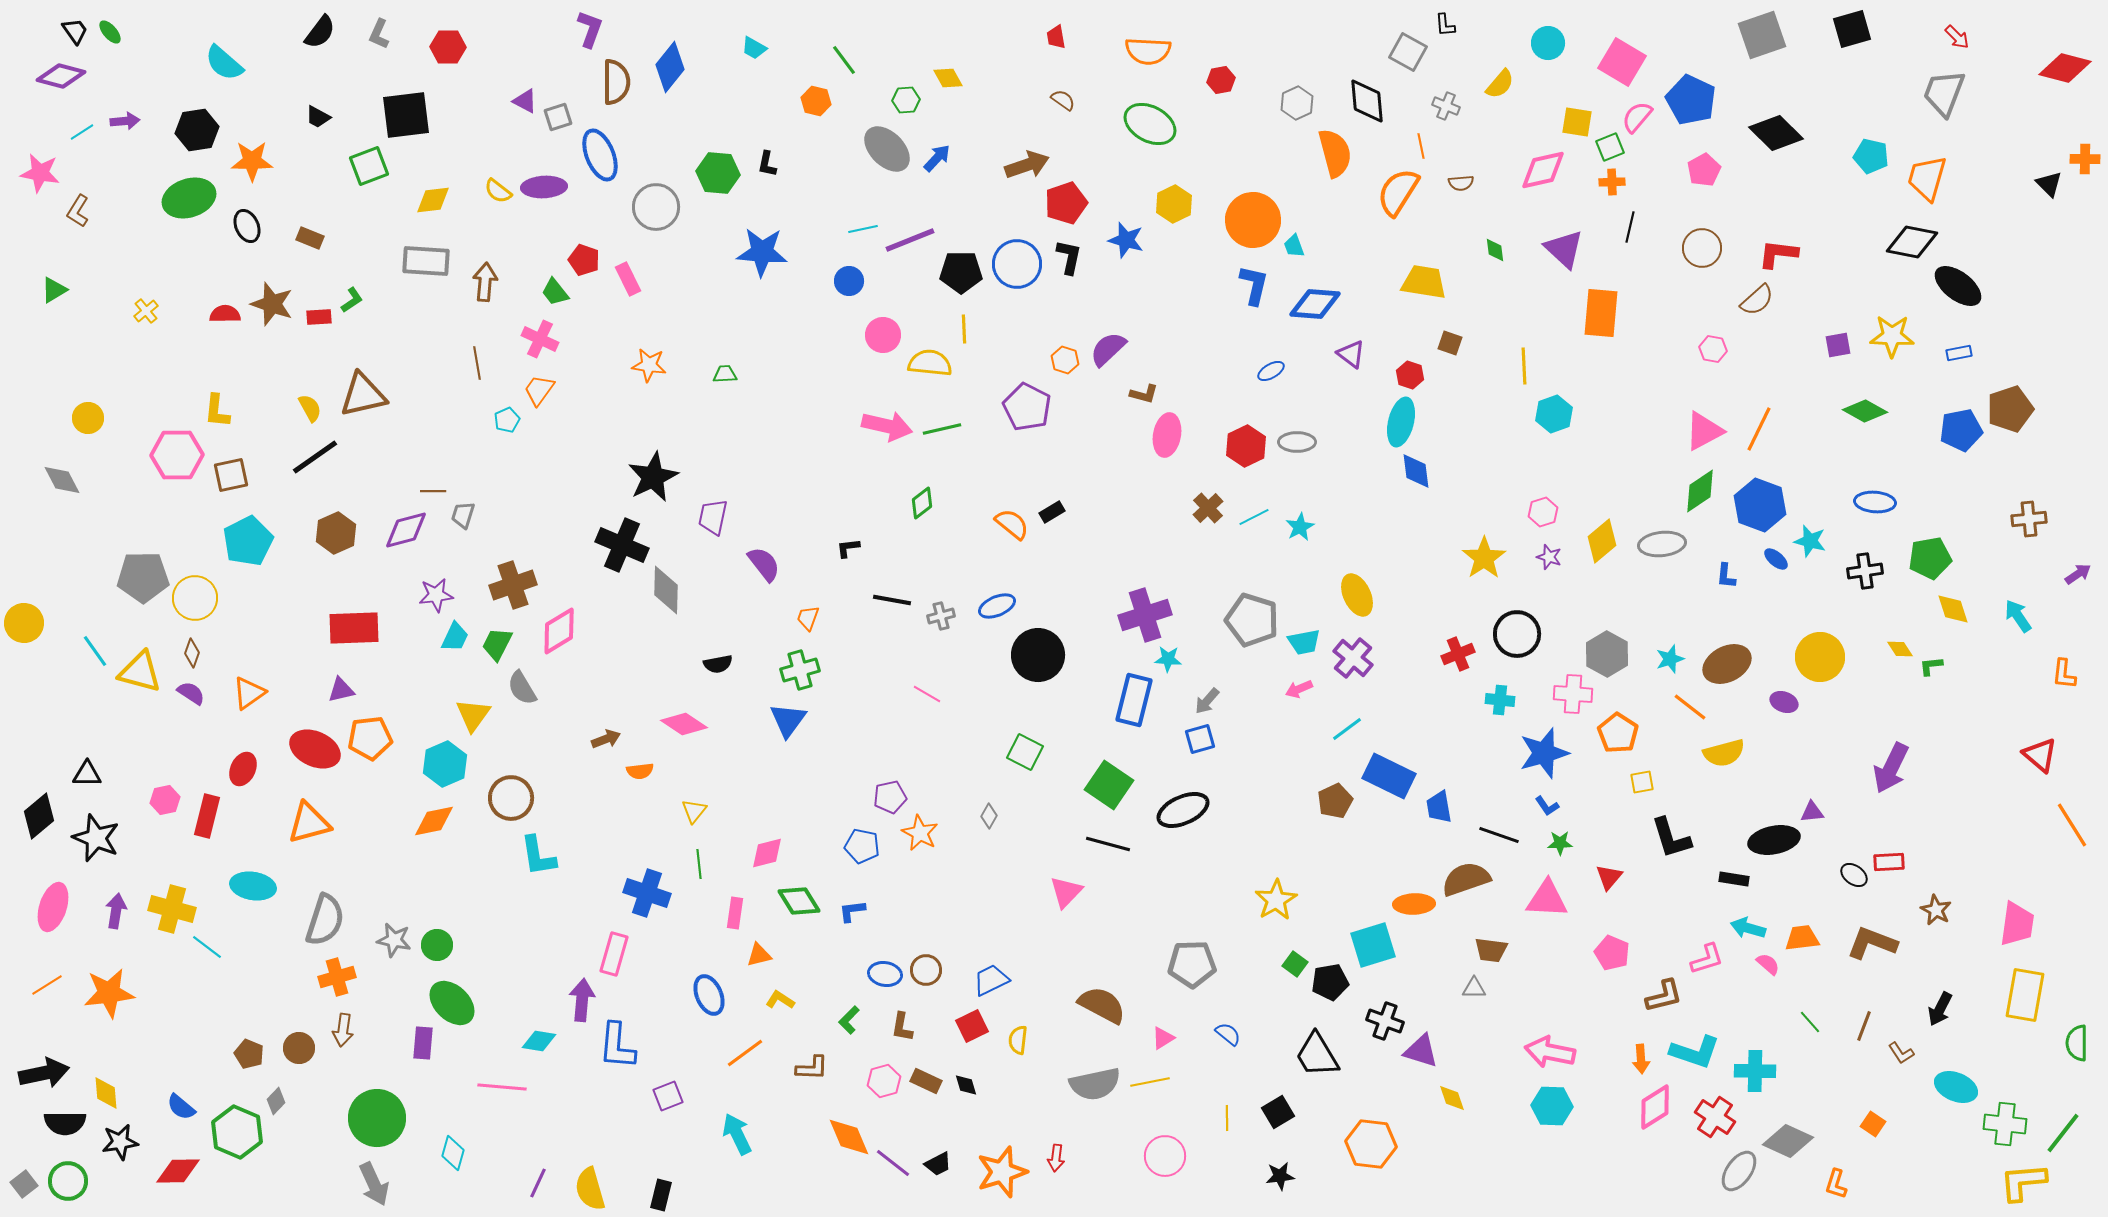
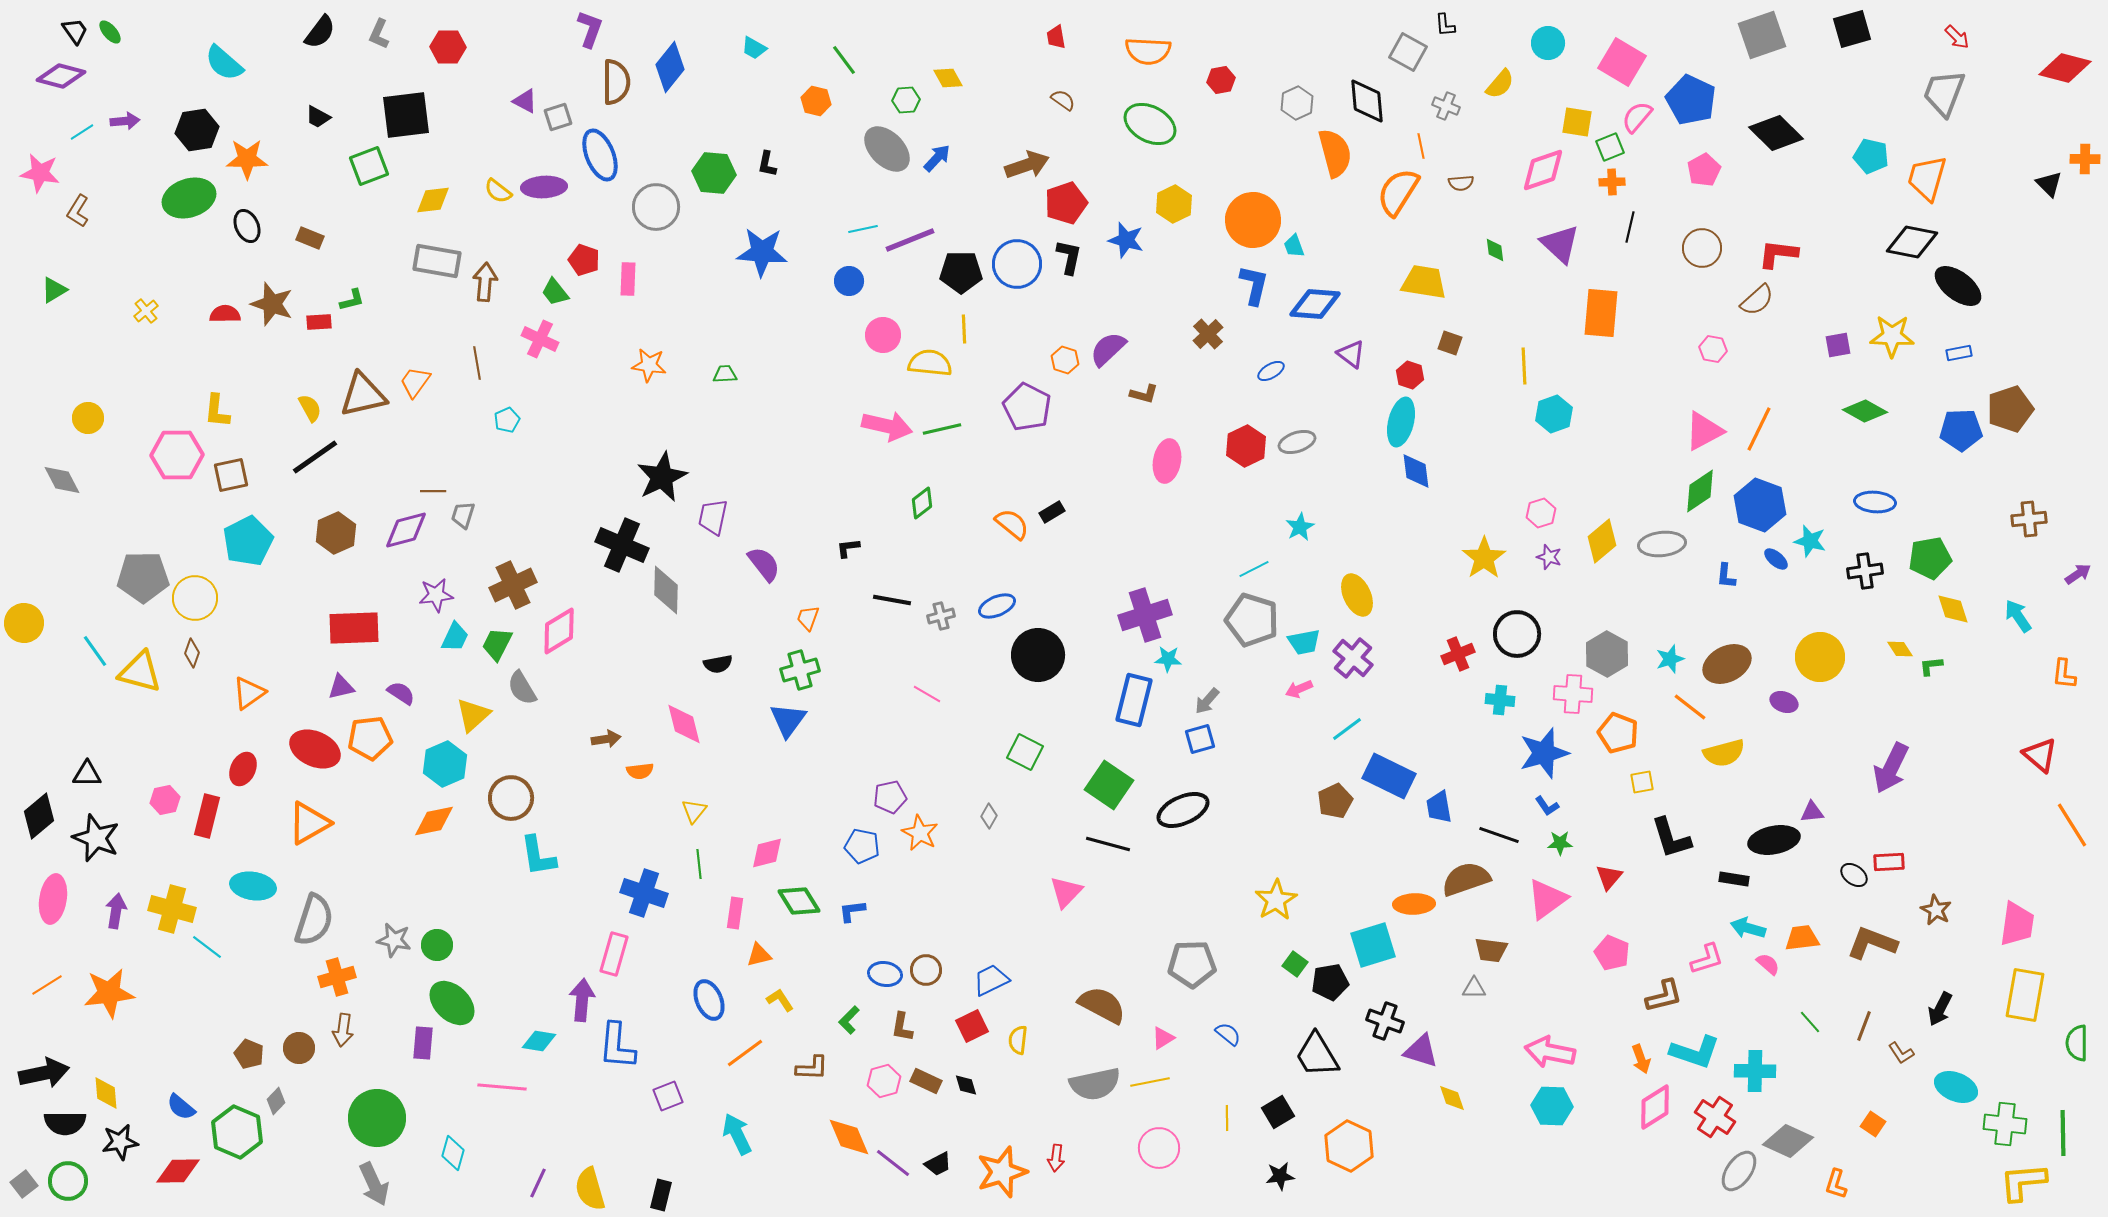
orange star at (252, 161): moved 5 px left, 2 px up
pink diamond at (1543, 170): rotated 6 degrees counterclockwise
green hexagon at (718, 173): moved 4 px left
purple triangle at (1564, 249): moved 4 px left, 5 px up
gray rectangle at (426, 261): moved 11 px right; rotated 6 degrees clockwise
pink rectangle at (628, 279): rotated 28 degrees clockwise
green L-shape at (352, 300): rotated 20 degrees clockwise
red rectangle at (319, 317): moved 5 px down
orange trapezoid at (539, 390): moved 124 px left, 8 px up
blue pentagon at (1961, 430): rotated 9 degrees clockwise
pink ellipse at (1167, 435): moved 26 px down
gray ellipse at (1297, 442): rotated 18 degrees counterclockwise
black star at (653, 477): moved 9 px right
brown cross at (1208, 508): moved 174 px up
pink hexagon at (1543, 512): moved 2 px left, 1 px down
cyan line at (1254, 517): moved 52 px down
brown cross at (513, 585): rotated 6 degrees counterclockwise
purple triangle at (341, 690): moved 3 px up
purple semicircle at (191, 693): moved 210 px right
yellow triangle at (473, 715): rotated 12 degrees clockwise
pink diamond at (684, 724): rotated 42 degrees clockwise
orange pentagon at (1618, 733): rotated 12 degrees counterclockwise
brown arrow at (606, 739): rotated 12 degrees clockwise
orange triangle at (309, 823): rotated 15 degrees counterclockwise
blue cross at (647, 893): moved 3 px left
pink triangle at (1547, 899): rotated 39 degrees counterclockwise
pink ellipse at (53, 907): moved 8 px up; rotated 9 degrees counterclockwise
gray semicircle at (325, 920): moved 11 px left
blue ellipse at (709, 995): moved 5 px down
yellow L-shape at (780, 1000): rotated 24 degrees clockwise
orange arrow at (1641, 1059): rotated 16 degrees counterclockwise
green line at (2063, 1133): rotated 39 degrees counterclockwise
orange hexagon at (1371, 1144): moved 22 px left, 2 px down; rotated 18 degrees clockwise
pink circle at (1165, 1156): moved 6 px left, 8 px up
